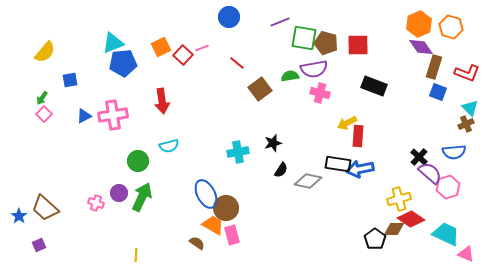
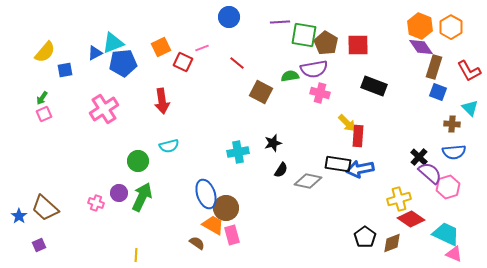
purple line at (280, 22): rotated 18 degrees clockwise
orange hexagon at (419, 24): moved 1 px right, 2 px down; rotated 15 degrees counterclockwise
orange hexagon at (451, 27): rotated 15 degrees clockwise
green square at (304, 38): moved 3 px up
brown pentagon at (326, 43): rotated 15 degrees clockwise
red square at (183, 55): moved 7 px down; rotated 18 degrees counterclockwise
red L-shape at (467, 73): moved 2 px right, 2 px up; rotated 40 degrees clockwise
blue square at (70, 80): moved 5 px left, 10 px up
brown square at (260, 89): moved 1 px right, 3 px down; rotated 25 degrees counterclockwise
pink square at (44, 114): rotated 21 degrees clockwise
pink cross at (113, 115): moved 9 px left, 6 px up; rotated 24 degrees counterclockwise
blue triangle at (84, 116): moved 11 px right, 63 px up
yellow arrow at (347, 123): rotated 108 degrees counterclockwise
brown cross at (466, 124): moved 14 px left; rotated 28 degrees clockwise
blue ellipse at (206, 194): rotated 8 degrees clockwise
brown diamond at (394, 229): moved 2 px left, 14 px down; rotated 20 degrees counterclockwise
black pentagon at (375, 239): moved 10 px left, 2 px up
pink triangle at (466, 254): moved 12 px left
